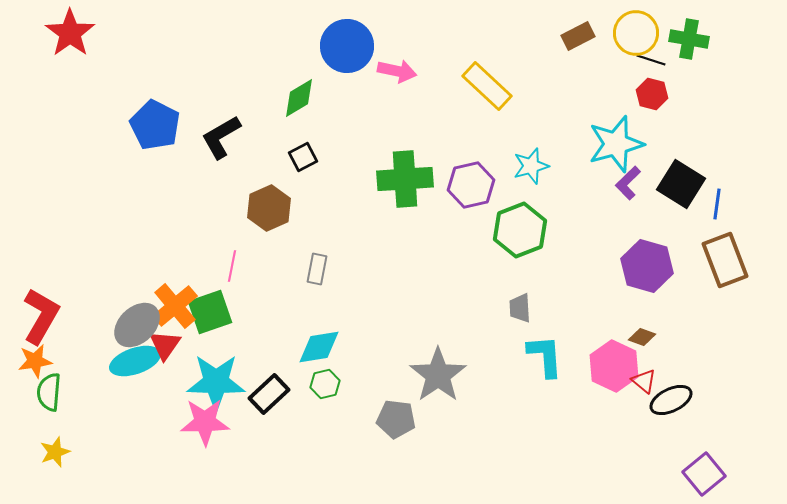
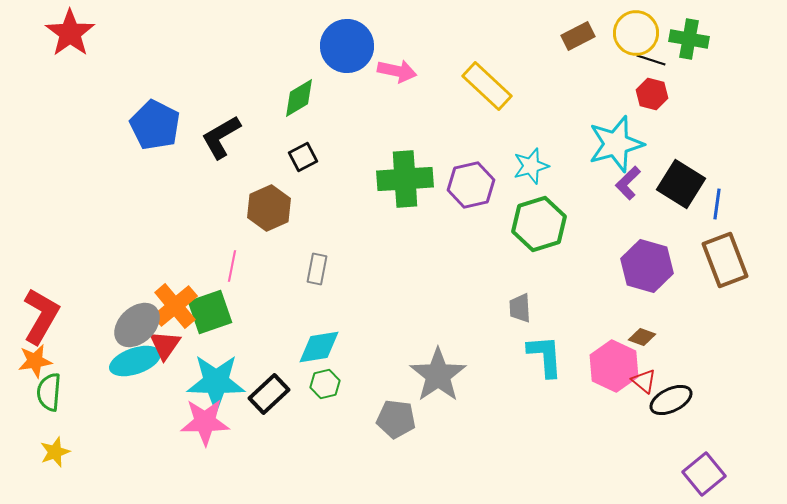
green hexagon at (520, 230): moved 19 px right, 6 px up; rotated 4 degrees clockwise
